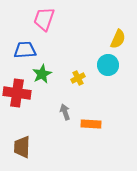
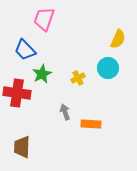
blue trapezoid: rotated 130 degrees counterclockwise
cyan circle: moved 3 px down
